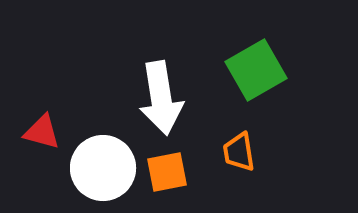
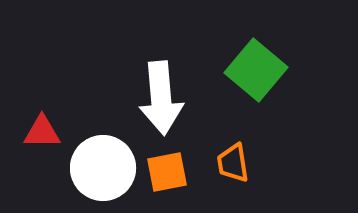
green square: rotated 20 degrees counterclockwise
white arrow: rotated 4 degrees clockwise
red triangle: rotated 15 degrees counterclockwise
orange trapezoid: moved 6 px left, 11 px down
